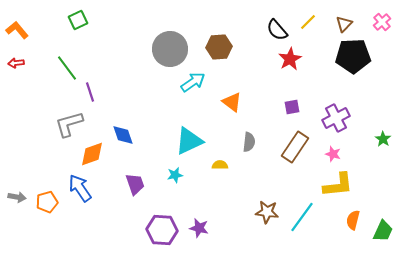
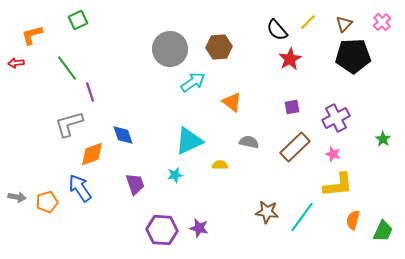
orange L-shape: moved 15 px right, 5 px down; rotated 65 degrees counterclockwise
gray semicircle: rotated 84 degrees counterclockwise
brown rectangle: rotated 12 degrees clockwise
